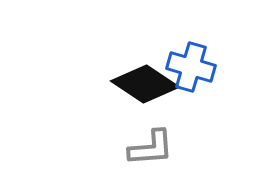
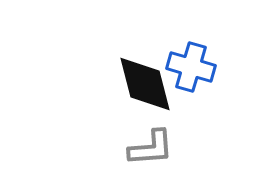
black diamond: rotated 42 degrees clockwise
